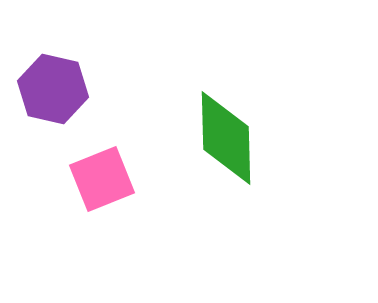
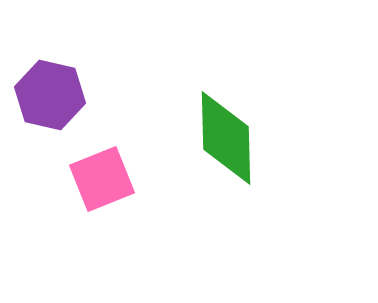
purple hexagon: moved 3 px left, 6 px down
